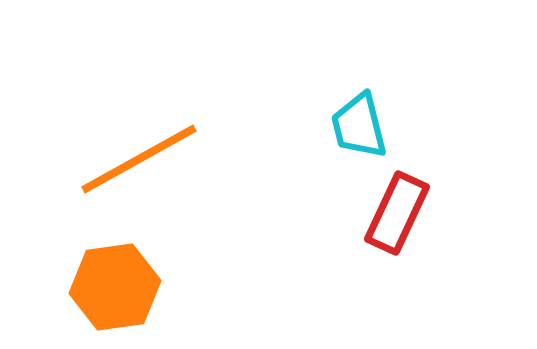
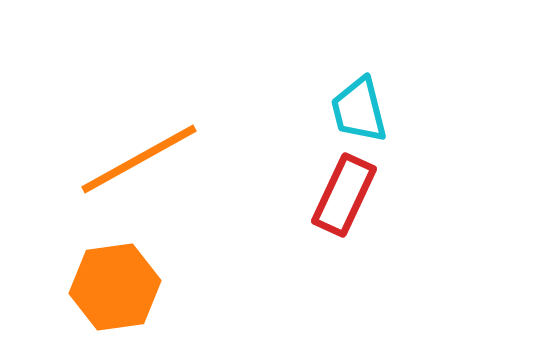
cyan trapezoid: moved 16 px up
red rectangle: moved 53 px left, 18 px up
